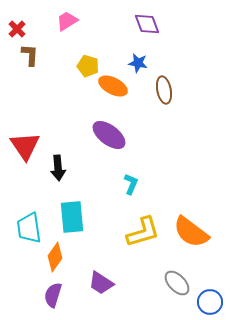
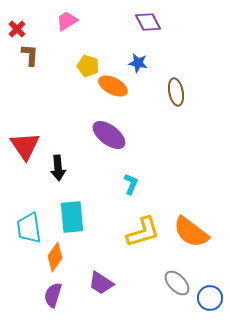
purple diamond: moved 1 px right, 2 px up; rotated 8 degrees counterclockwise
brown ellipse: moved 12 px right, 2 px down
blue circle: moved 4 px up
